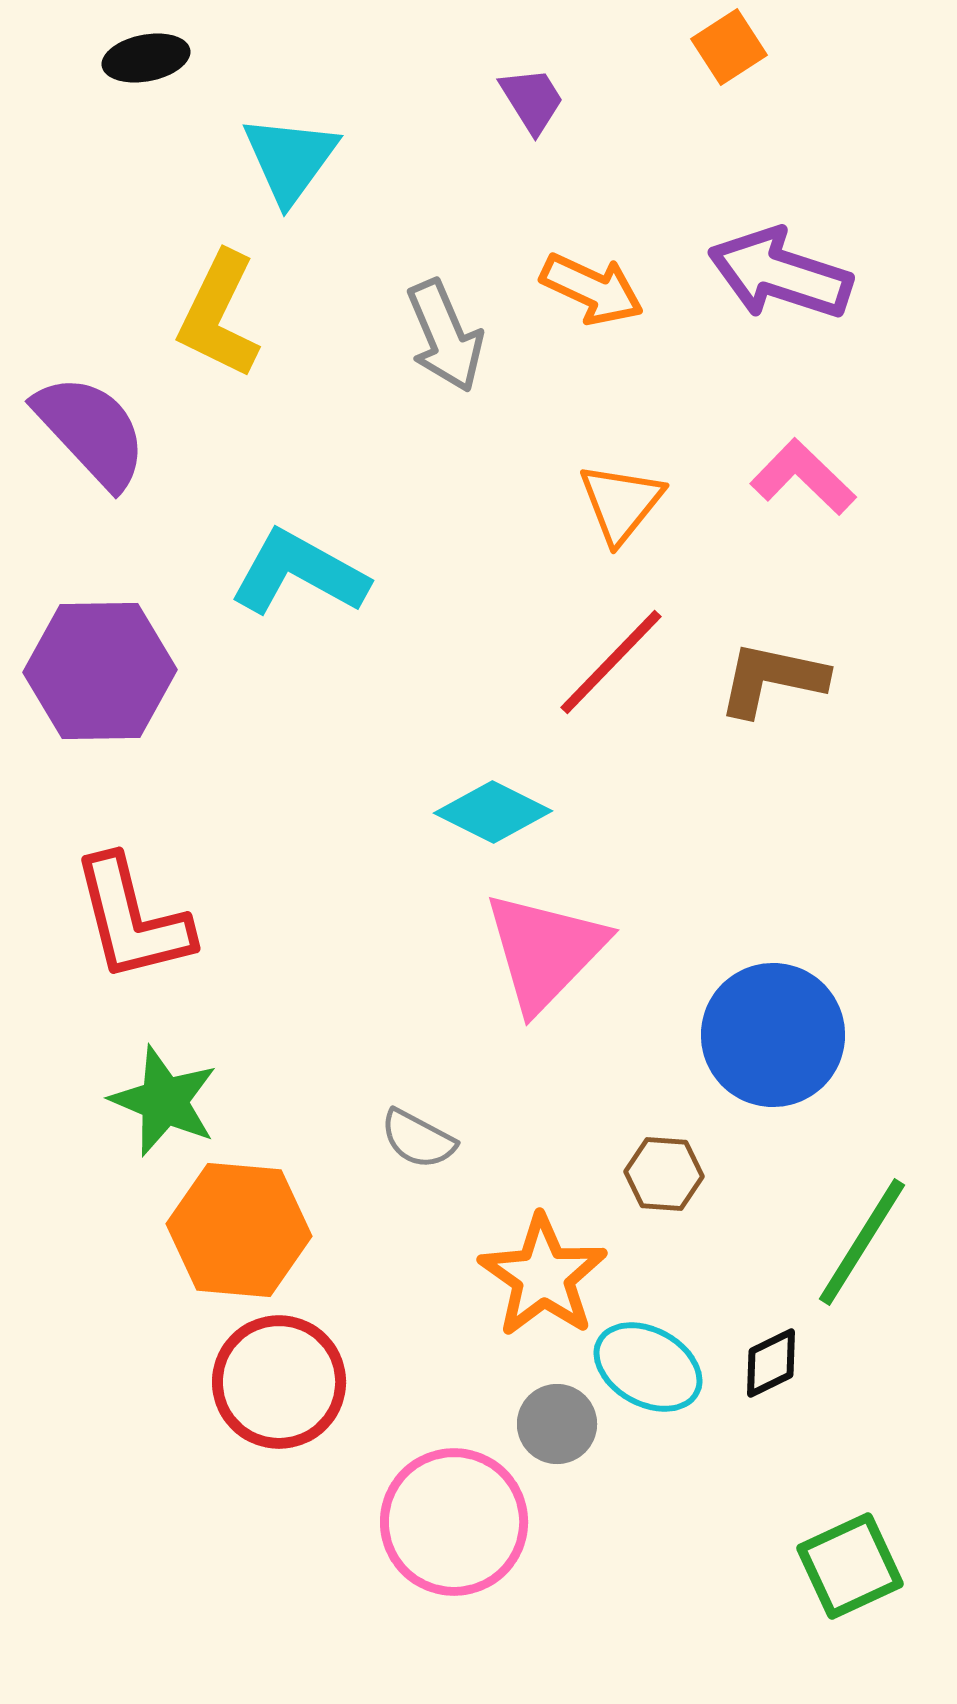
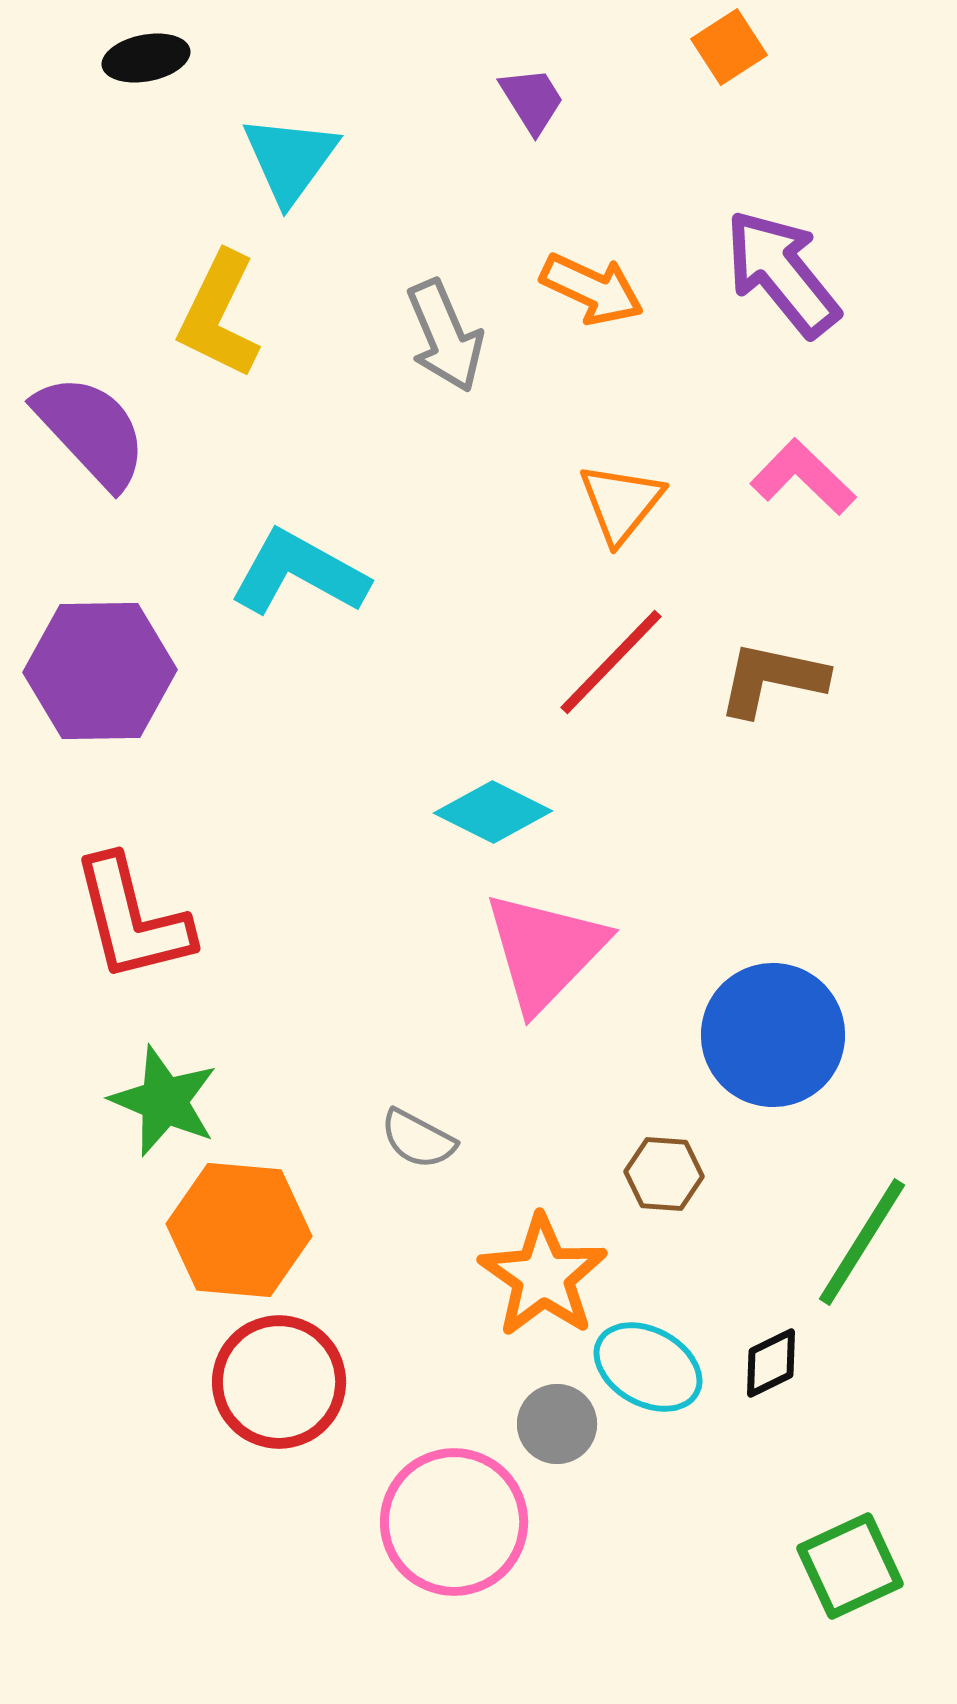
purple arrow: moved 2 px right, 1 px up; rotated 33 degrees clockwise
